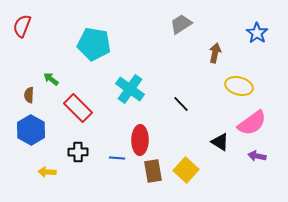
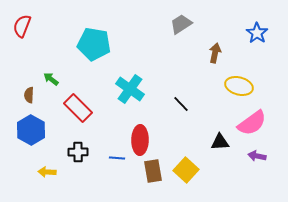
black triangle: rotated 36 degrees counterclockwise
